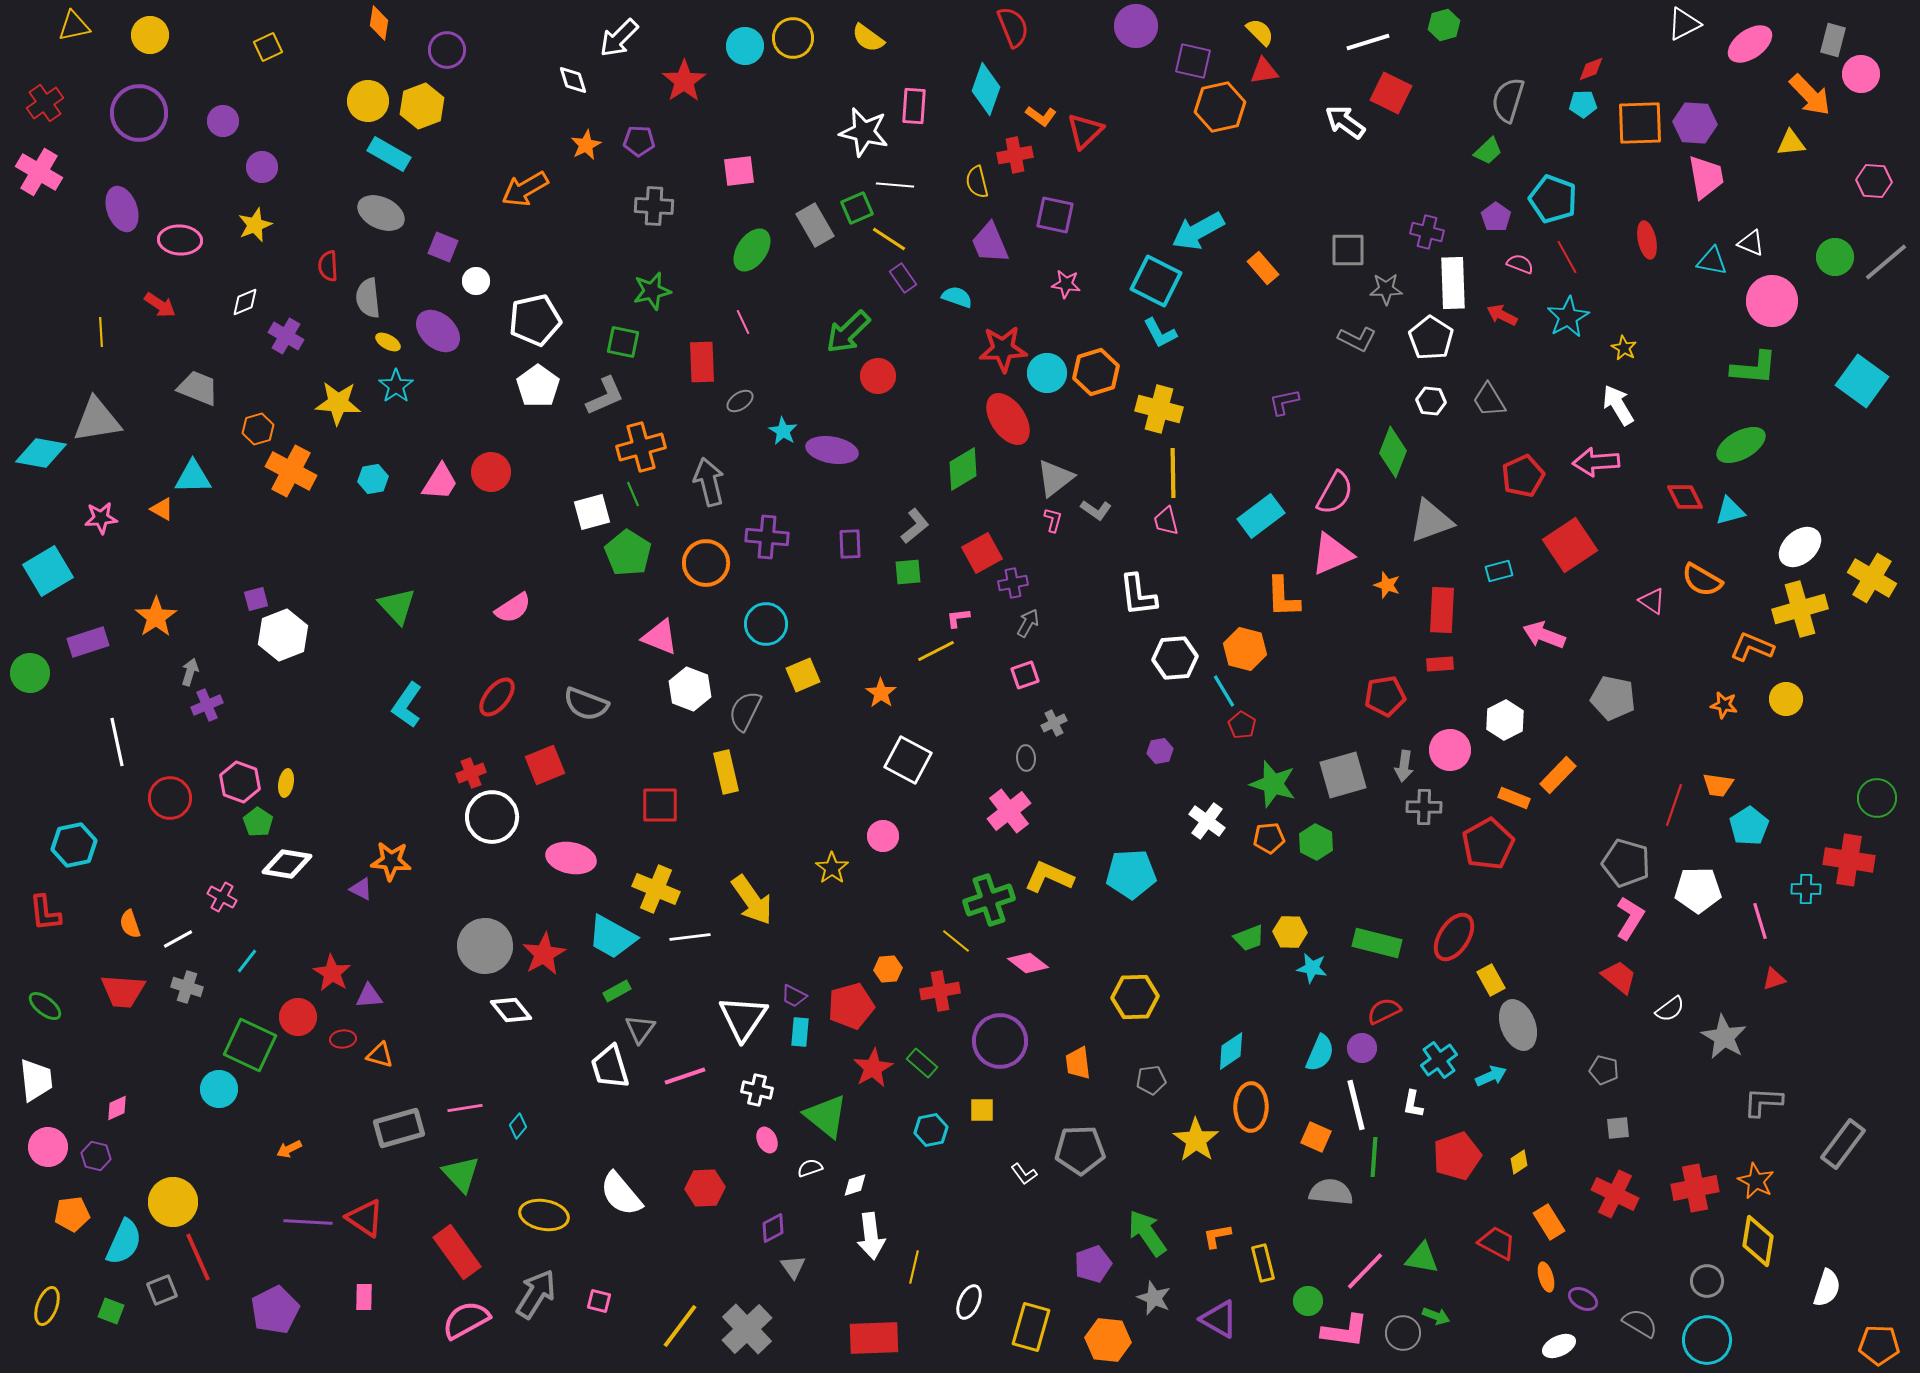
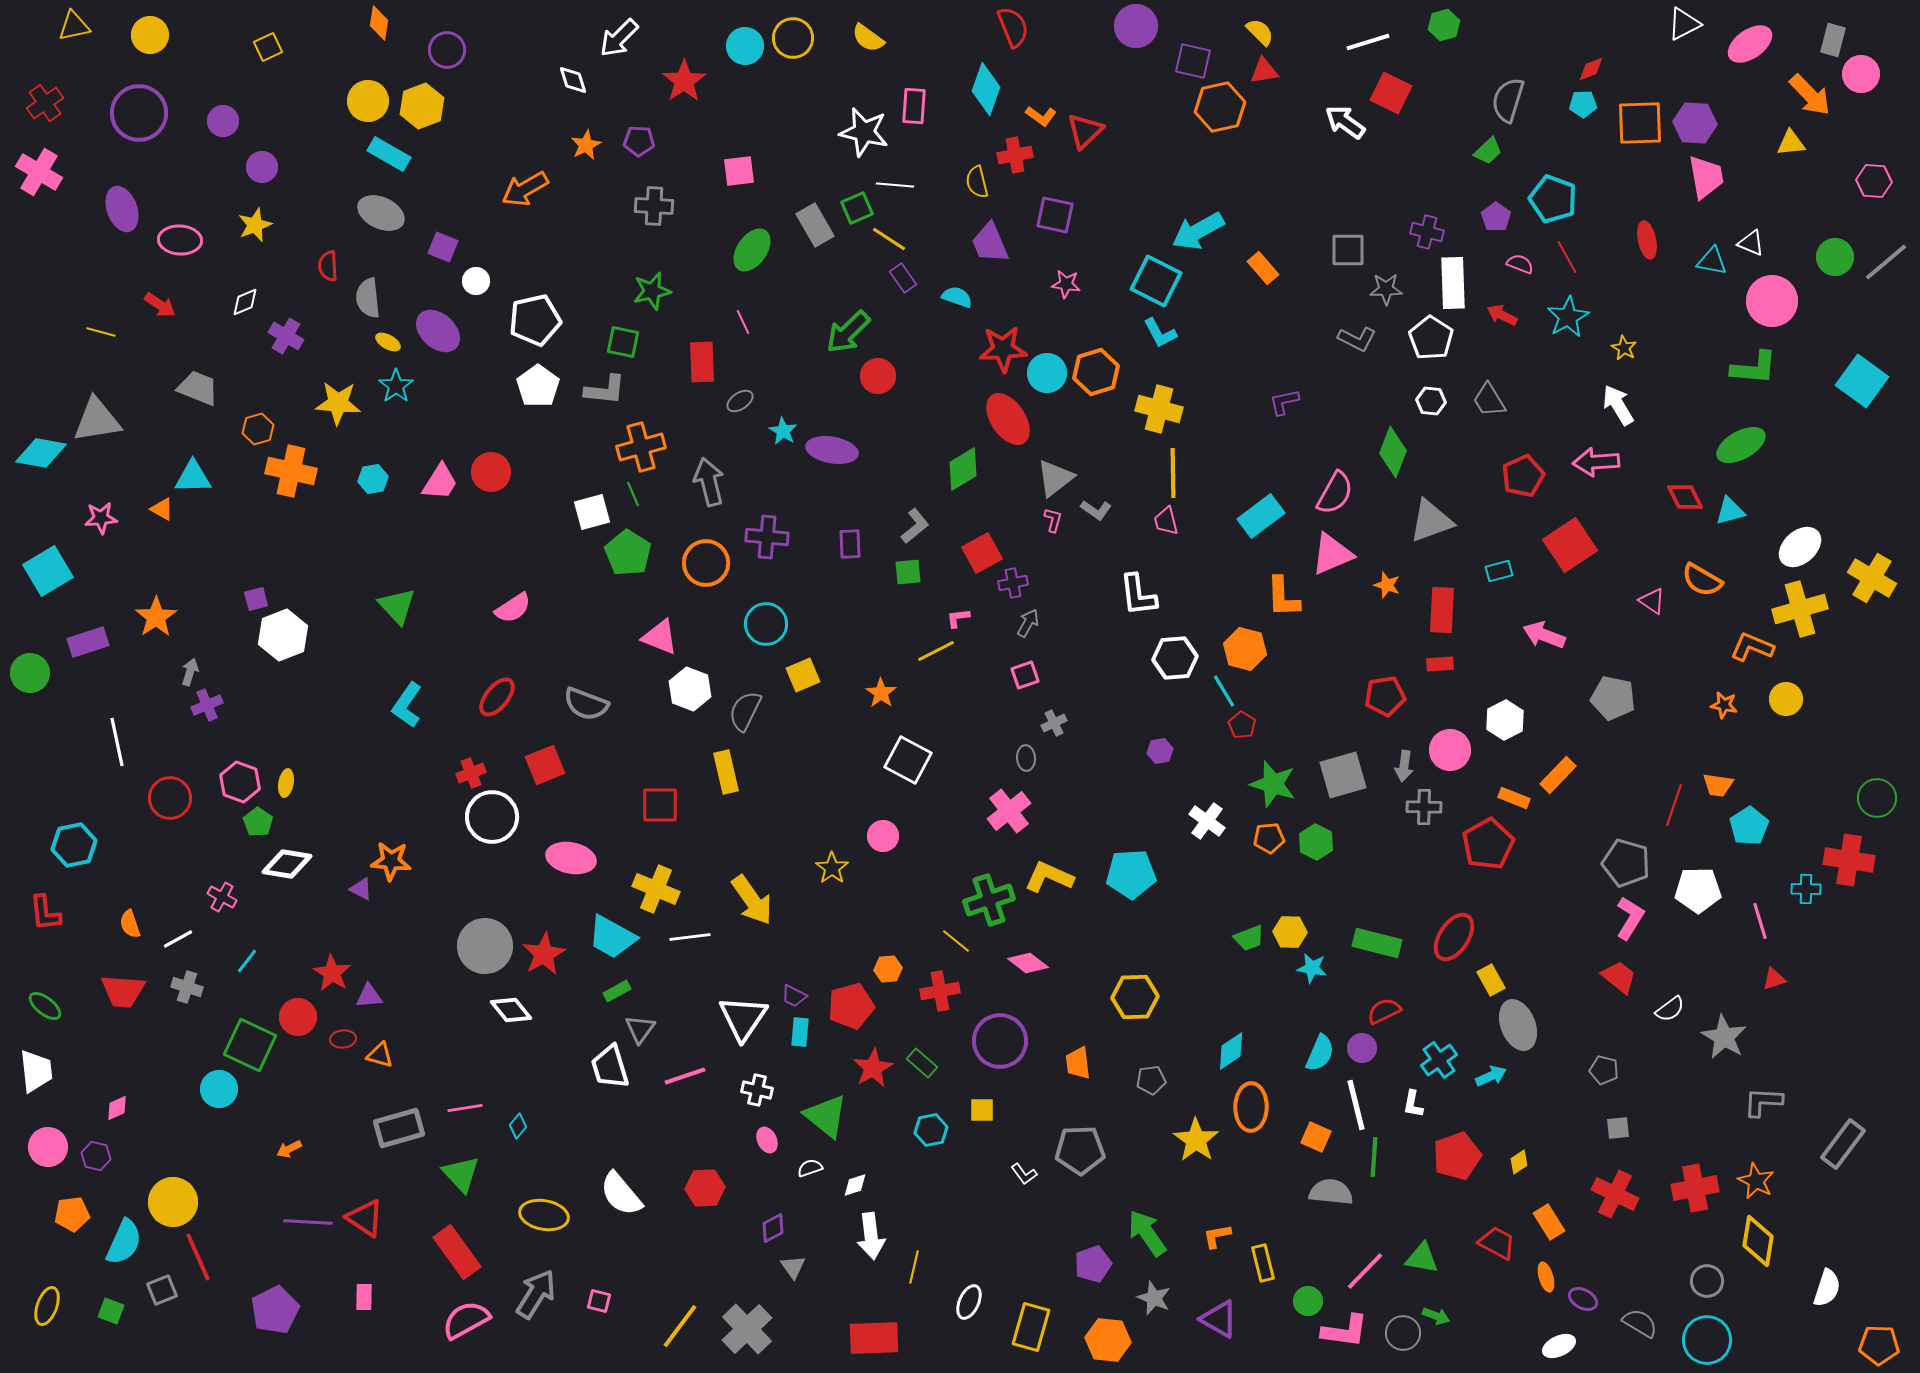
yellow line at (101, 332): rotated 72 degrees counterclockwise
gray L-shape at (605, 396): moved 6 px up; rotated 30 degrees clockwise
orange cross at (291, 471): rotated 15 degrees counterclockwise
white trapezoid at (36, 1080): moved 9 px up
